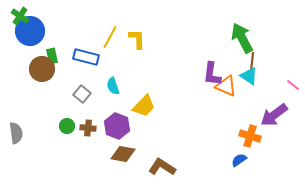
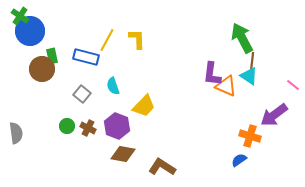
yellow line: moved 3 px left, 3 px down
brown cross: rotated 21 degrees clockwise
